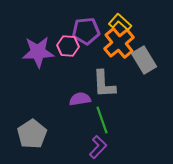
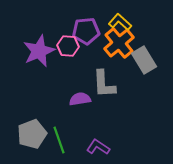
purple star: moved 1 px right, 1 px up; rotated 20 degrees counterclockwise
green line: moved 43 px left, 20 px down
gray pentagon: rotated 12 degrees clockwise
purple L-shape: rotated 100 degrees counterclockwise
